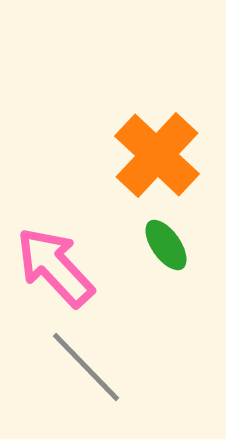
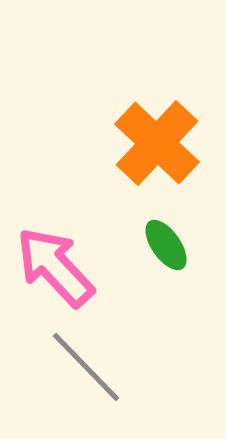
orange cross: moved 12 px up
